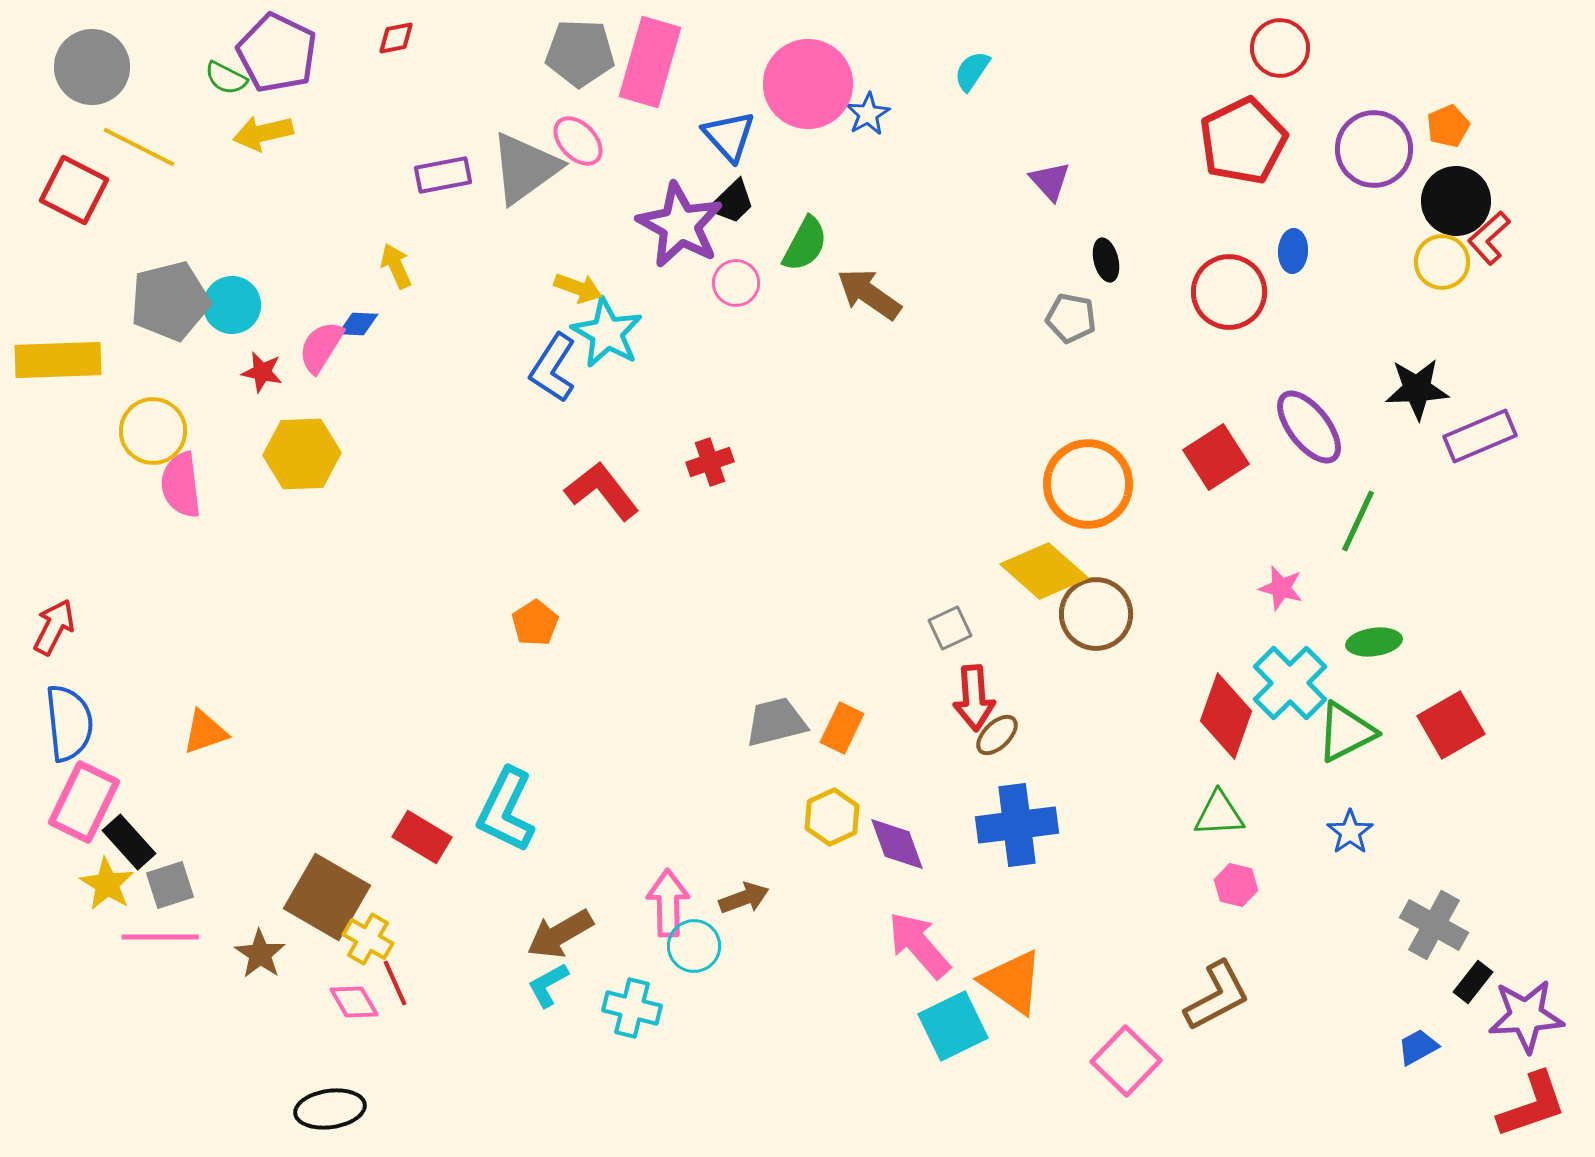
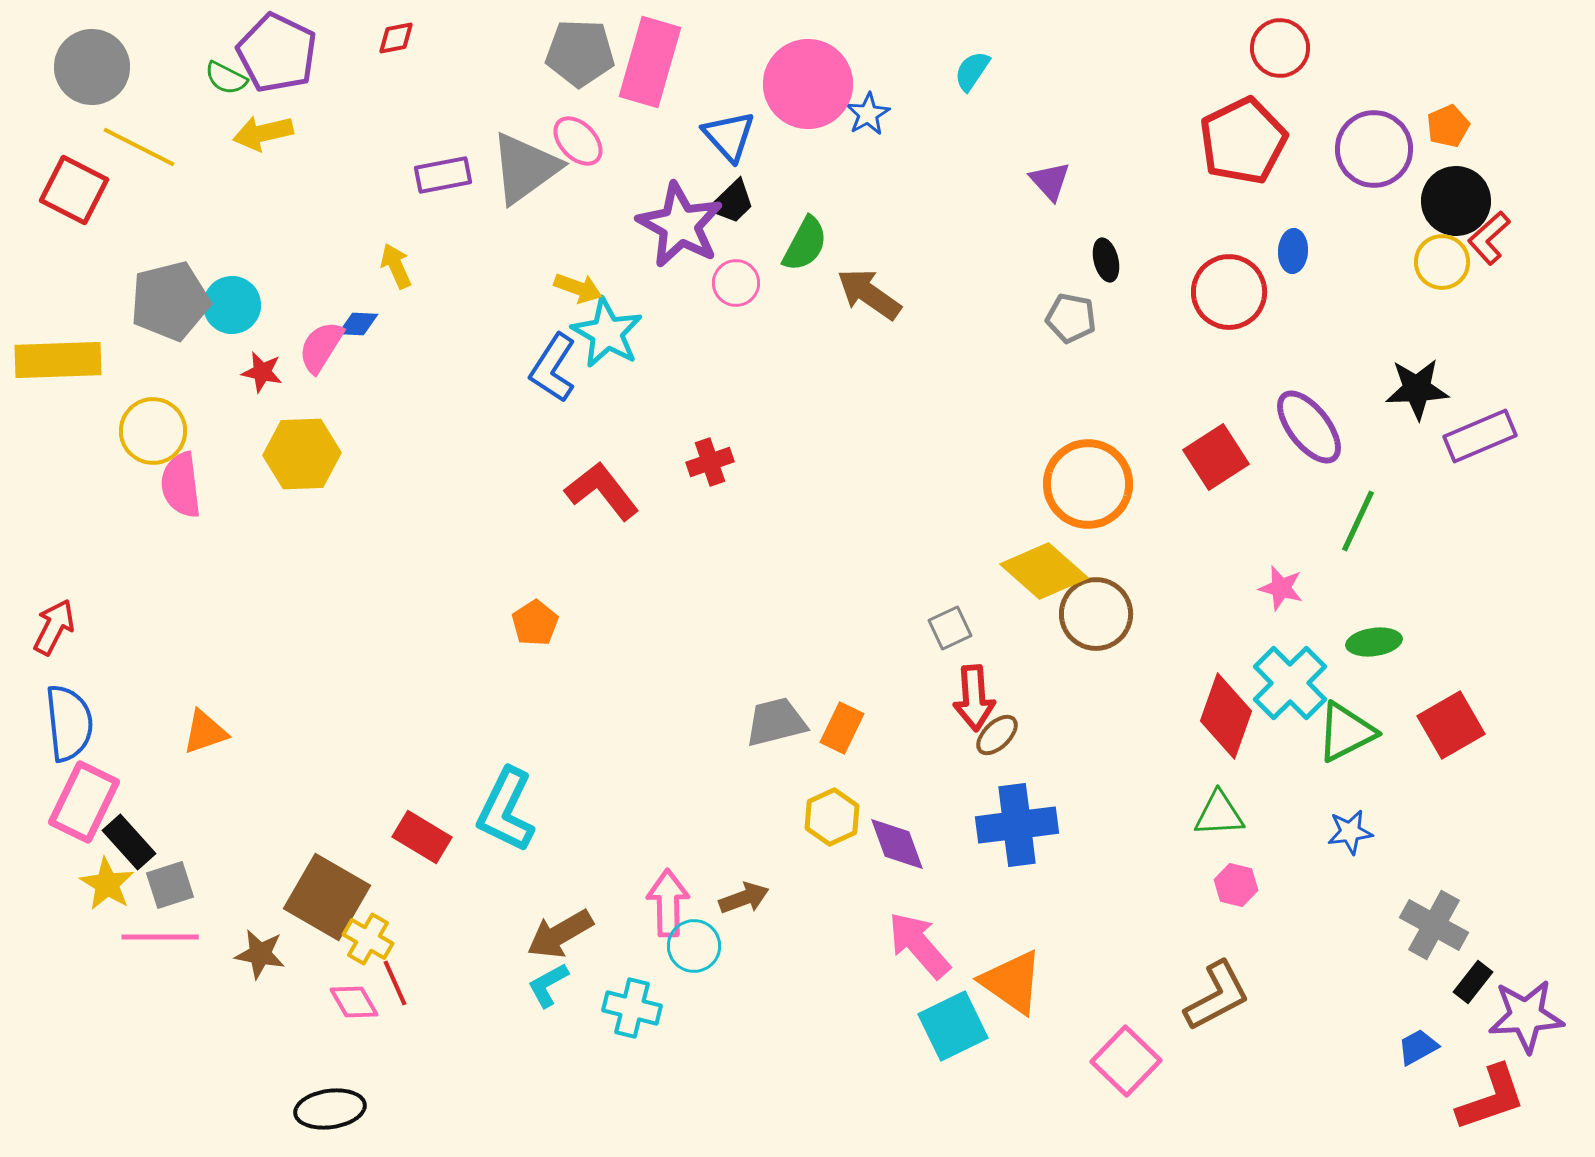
blue star at (1350, 832): rotated 27 degrees clockwise
brown star at (260, 954): rotated 24 degrees counterclockwise
red L-shape at (1532, 1105): moved 41 px left, 7 px up
